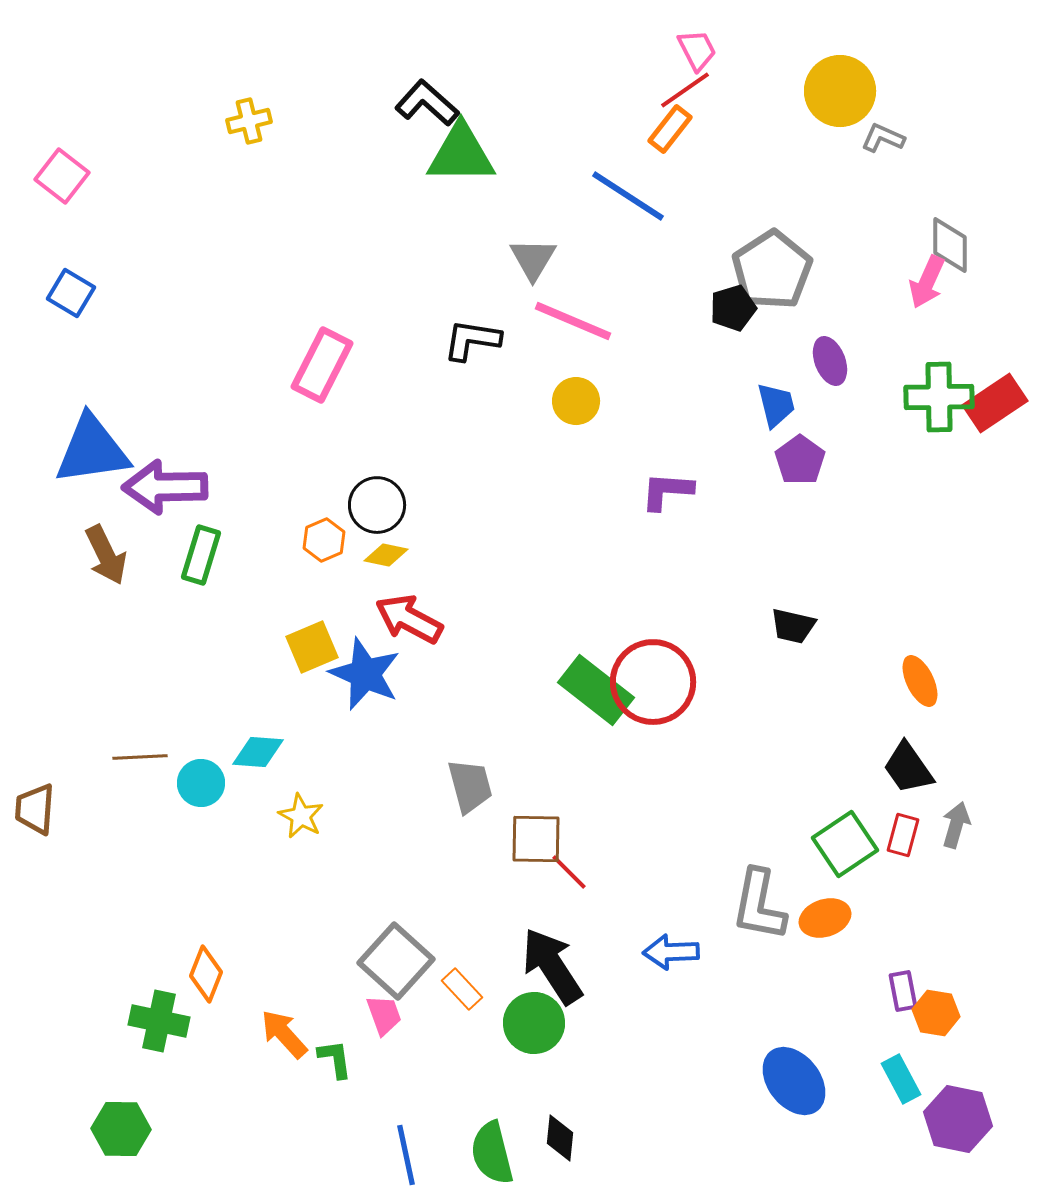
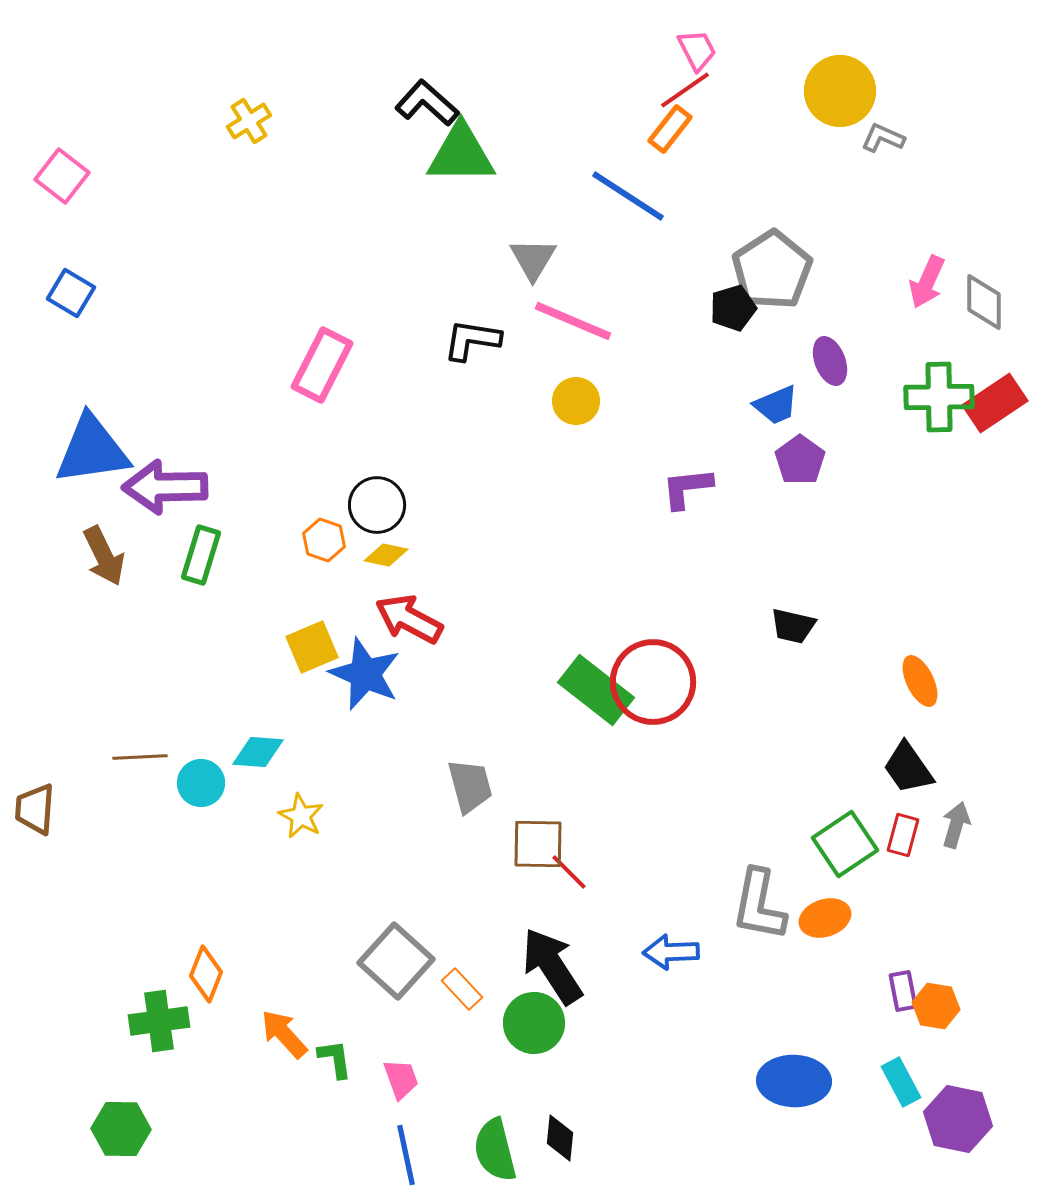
yellow cross at (249, 121): rotated 18 degrees counterclockwise
gray diamond at (950, 245): moved 34 px right, 57 px down
blue trapezoid at (776, 405): rotated 81 degrees clockwise
purple L-shape at (667, 491): moved 20 px right, 3 px up; rotated 10 degrees counterclockwise
orange hexagon at (324, 540): rotated 18 degrees counterclockwise
brown arrow at (106, 555): moved 2 px left, 1 px down
brown square at (536, 839): moved 2 px right, 5 px down
orange hexagon at (936, 1013): moved 7 px up
pink trapezoid at (384, 1015): moved 17 px right, 64 px down
green cross at (159, 1021): rotated 20 degrees counterclockwise
cyan rectangle at (901, 1079): moved 3 px down
blue ellipse at (794, 1081): rotated 50 degrees counterclockwise
green semicircle at (492, 1153): moved 3 px right, 3 px up
